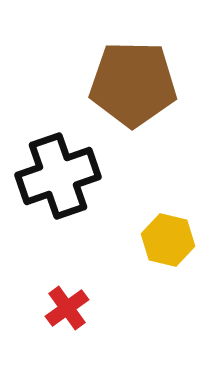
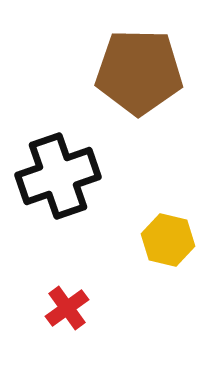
brown pentagon: moved 6 px right, 12 px up
